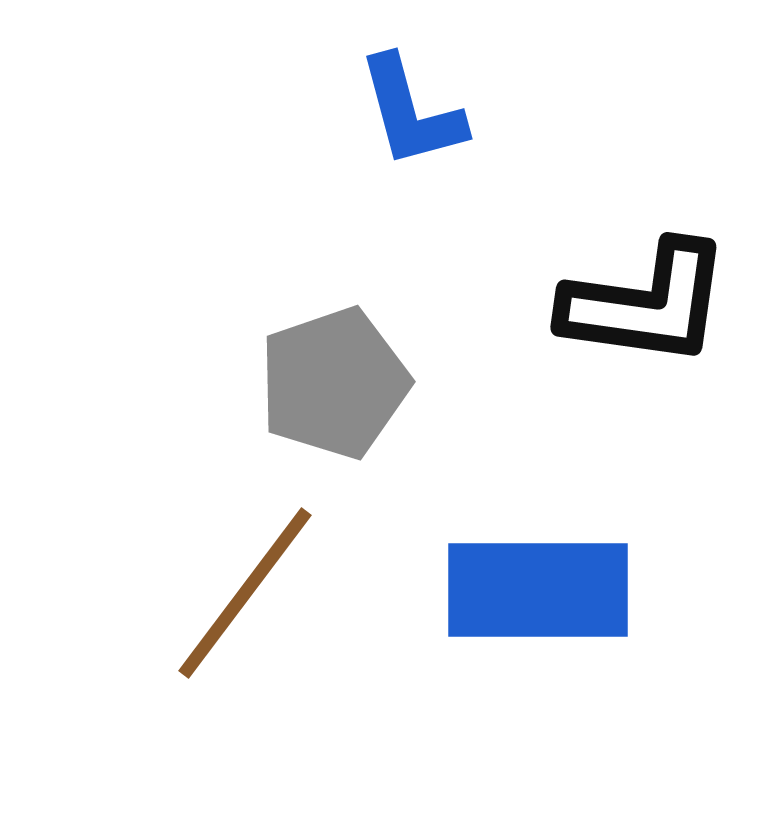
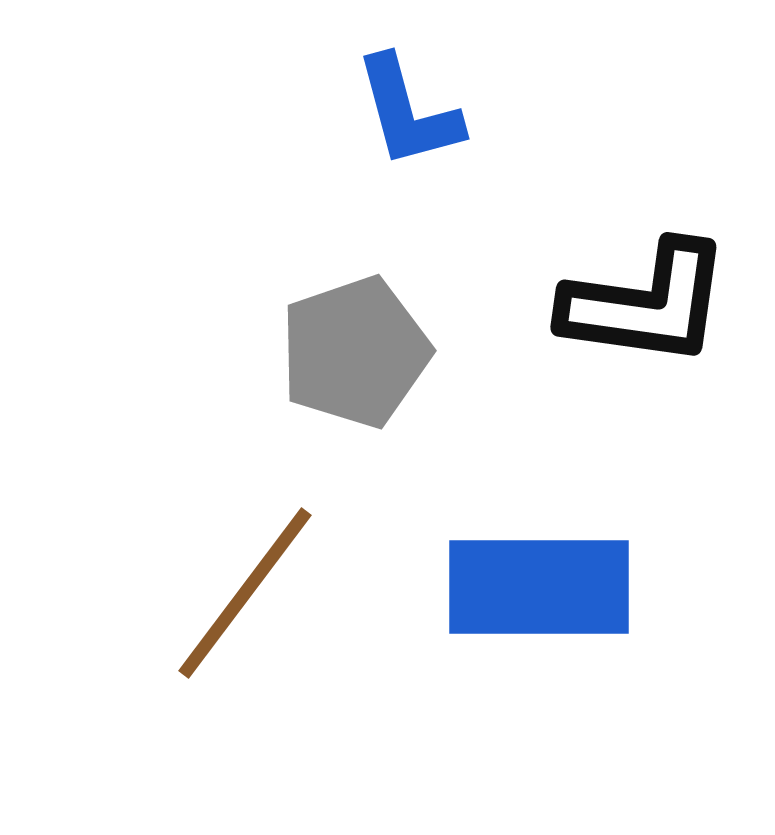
blue L-shape: moved 3 px left
gray pentagon: moved 21 px right, 31 px up
blue rectangle: moved 1 px right, 3 px up
